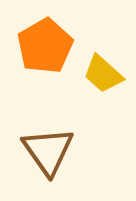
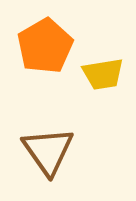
yellow trapezoid: rotated 51 degrees counterclockwise
